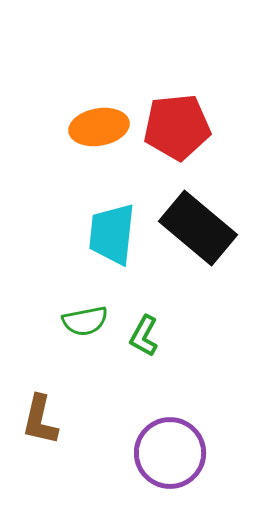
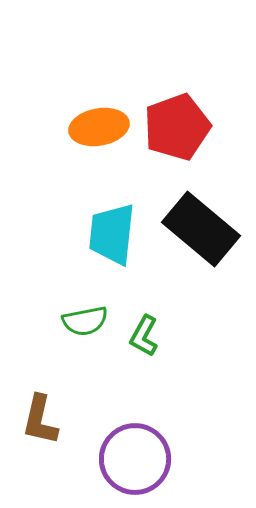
red pentagon: rotated 14 degrees counterclockwise
black rectangle: moved 3 px right, 1 px down
purple circle: moved 35 px left, 6 px down
